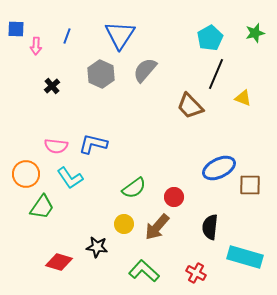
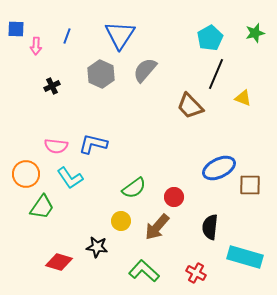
black cross: rotated 14 degrees clockwise
yellow circle: moved 3 px left, 3 px up
